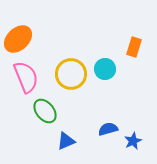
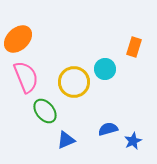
yellow circle: moved 3 px right, 8 px down
blue triangle: moved 1 px up
